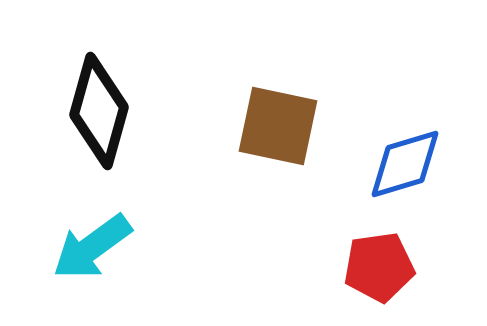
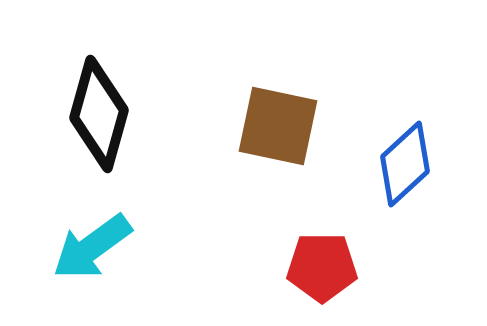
black diamond: moved 3 px down
blue diamond: rotated 26 degrees counterclockwise
red pentagon: moved 57 px left; rotated 8 degrees clockwise
